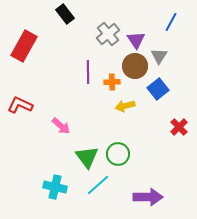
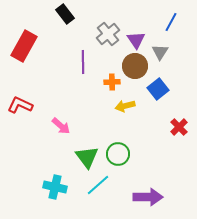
gray triangle: moved 1 px right, 4 px up
purple line: moved 5 px left, 10 px up
